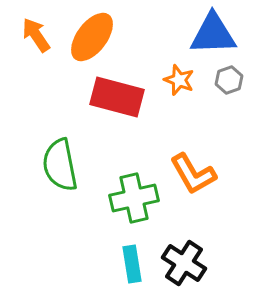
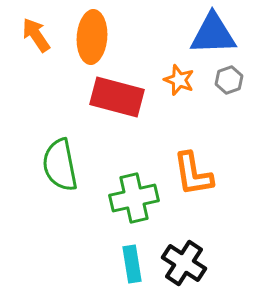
orange ellipse: rotated 33 degrees counterclockwise
orange L-shape: rotated 21 degrees clockwise
